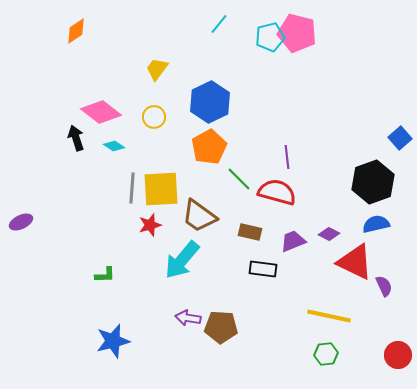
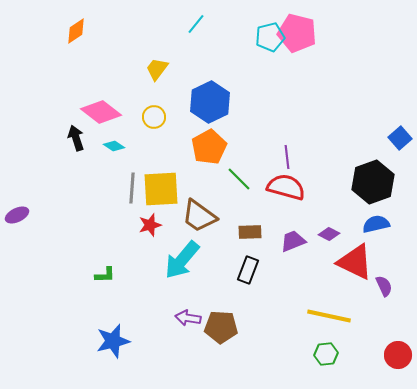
cyan line: moved 23 px left
red semicircle: moved 9 px right, 5 px up
purple ellipse: moved 4 px left, 7 px up
brown rectangle: rotated 15 degrees counterclockwise
black rectangle: moved 15 px left, 1 px down; rotated 76 degrees counterclockwise
